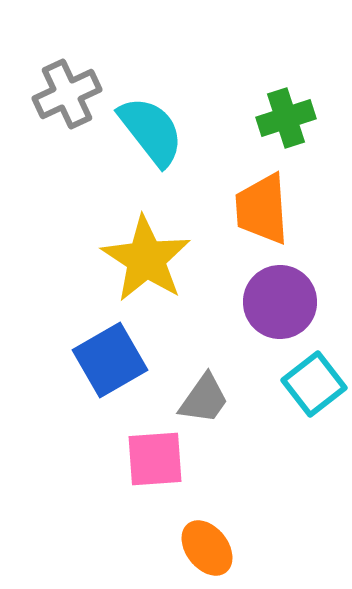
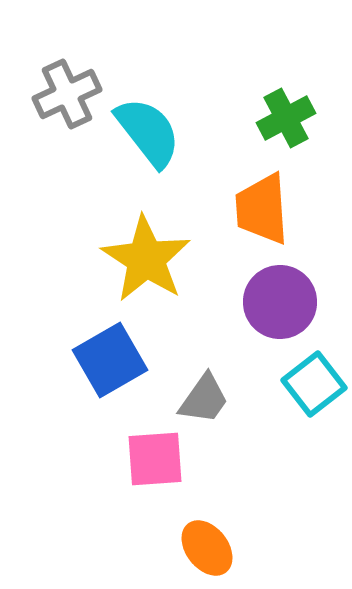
green cross: rotated 10 degrees counterclockwise
cyan semicircle: moved 3 px left, 1 px down
